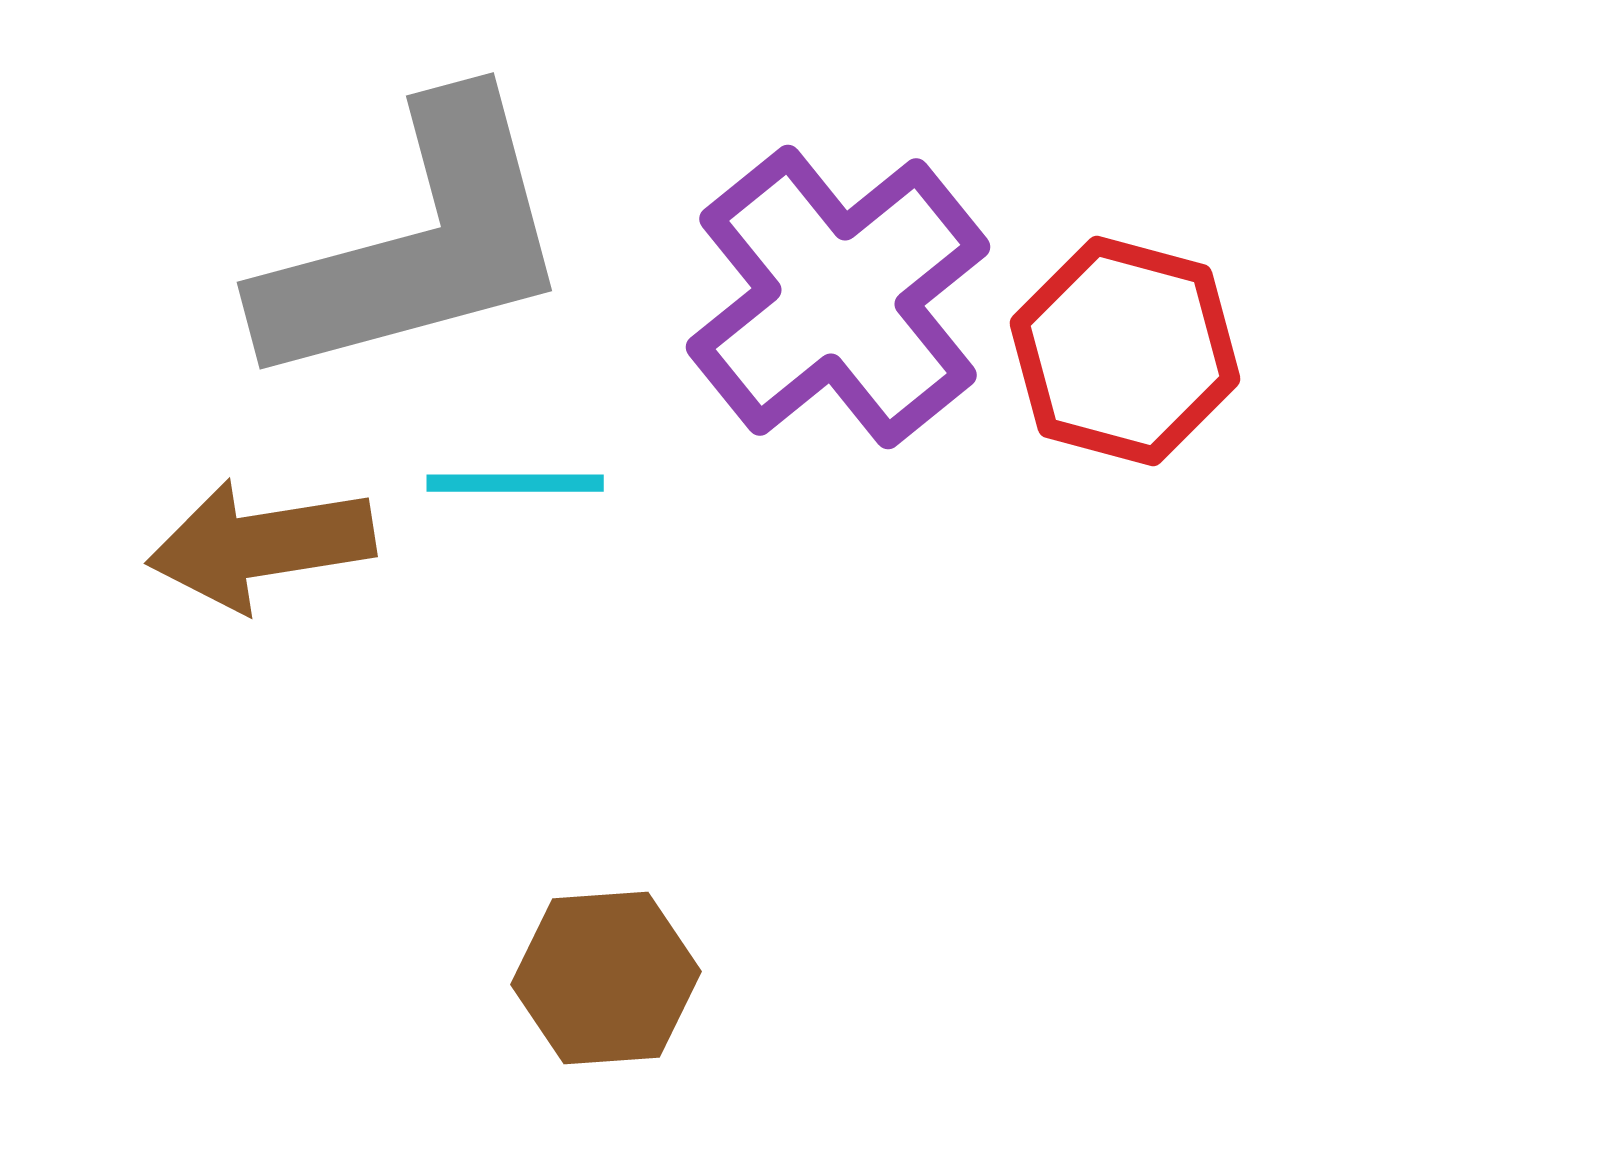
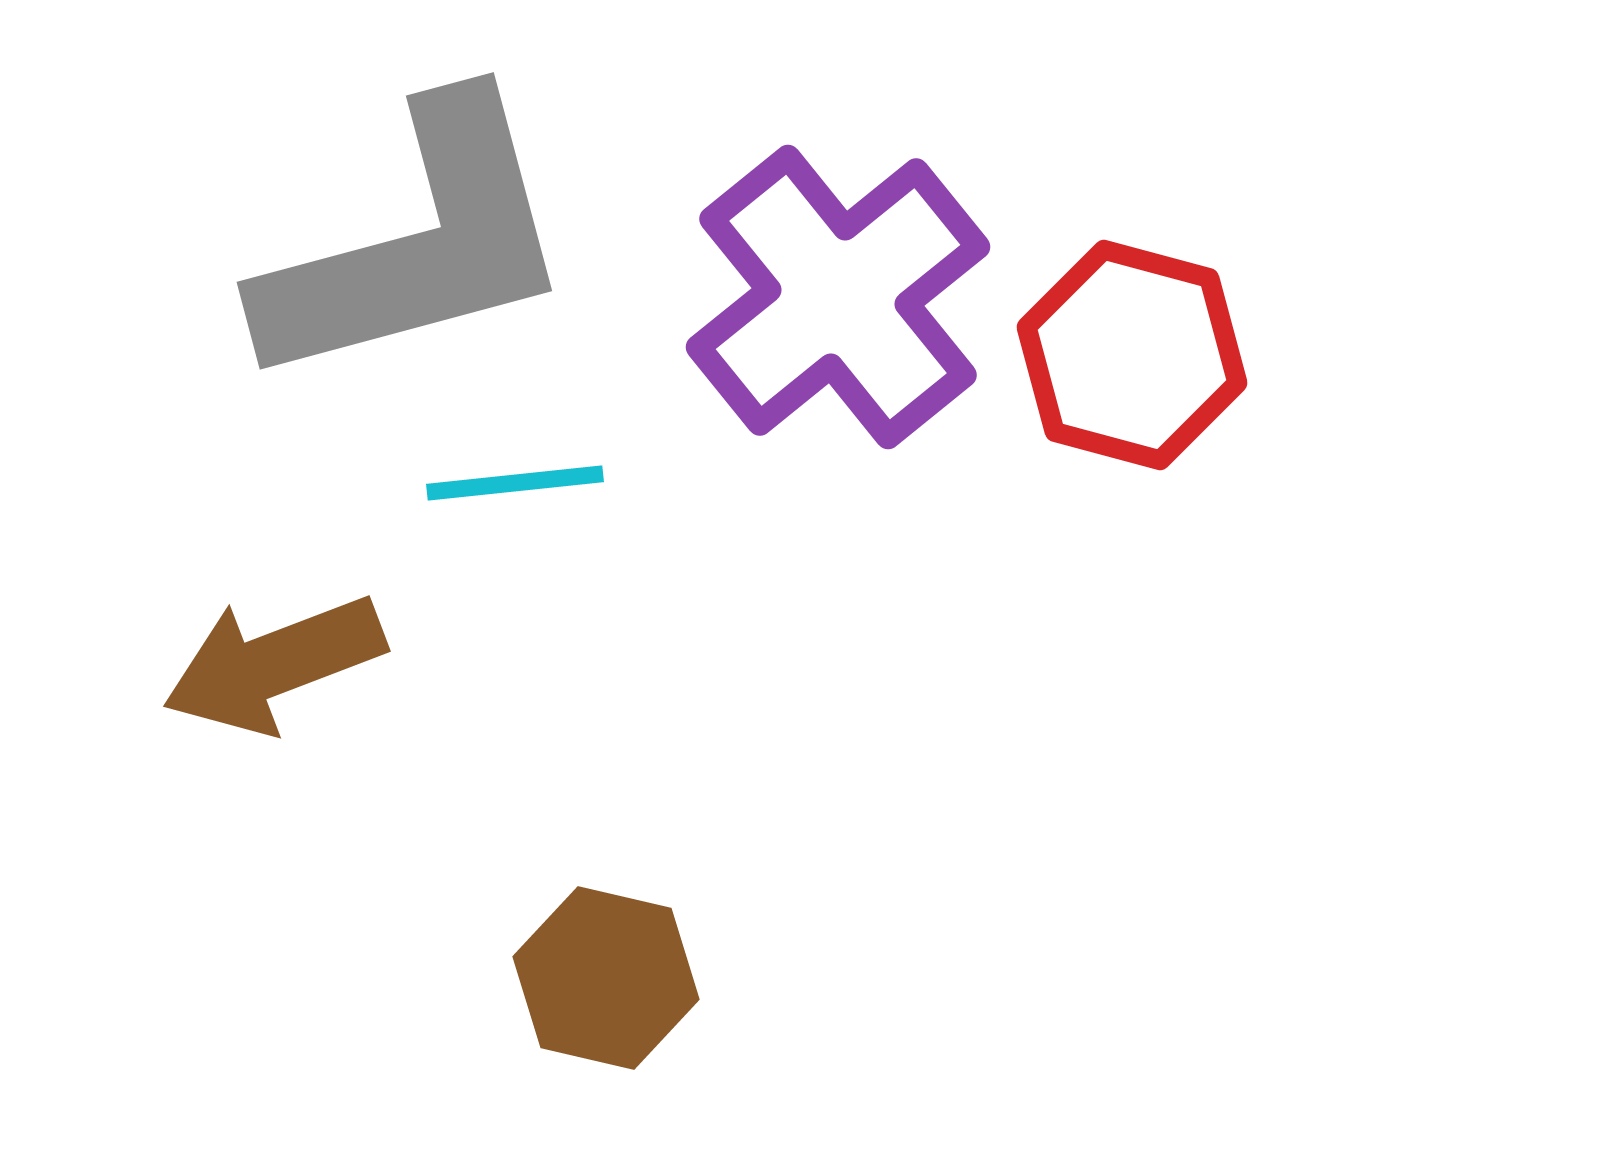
red hexagon: moved 7 px right, 4 px down
cyan line: rotated 6 degrees counterclockwise
brown arrow: moved 13 px right, 119 px down; rotated 12 degrees counterclockwise
brown hexagon: rotated 17 degrees clockwise
